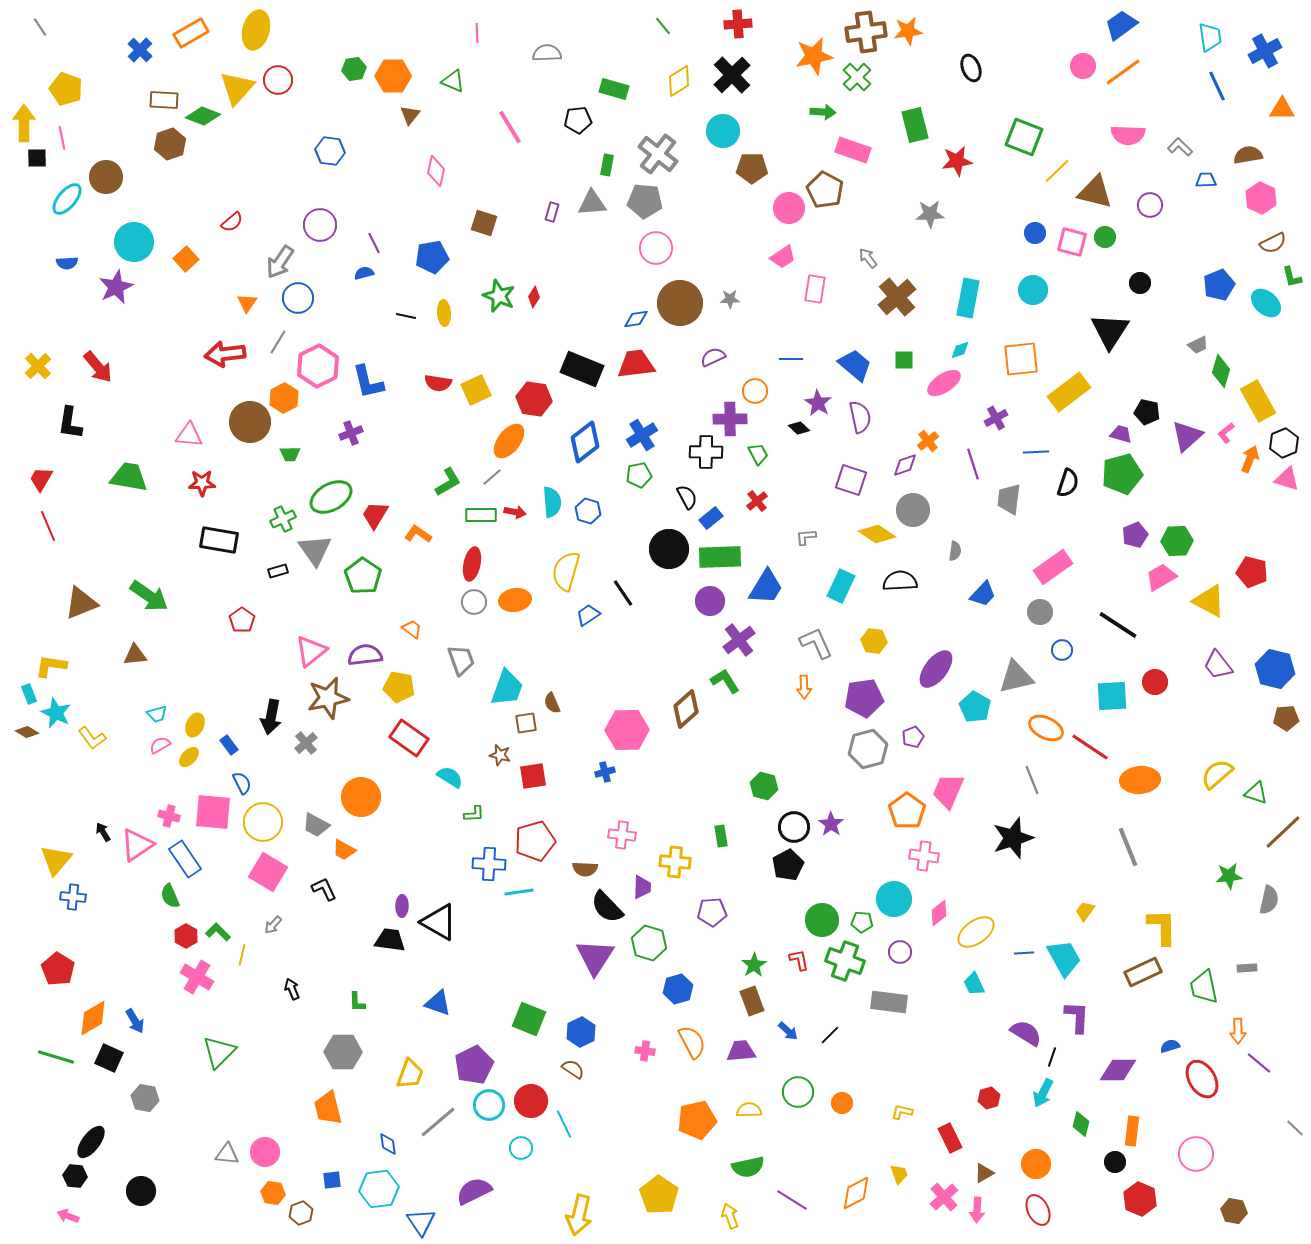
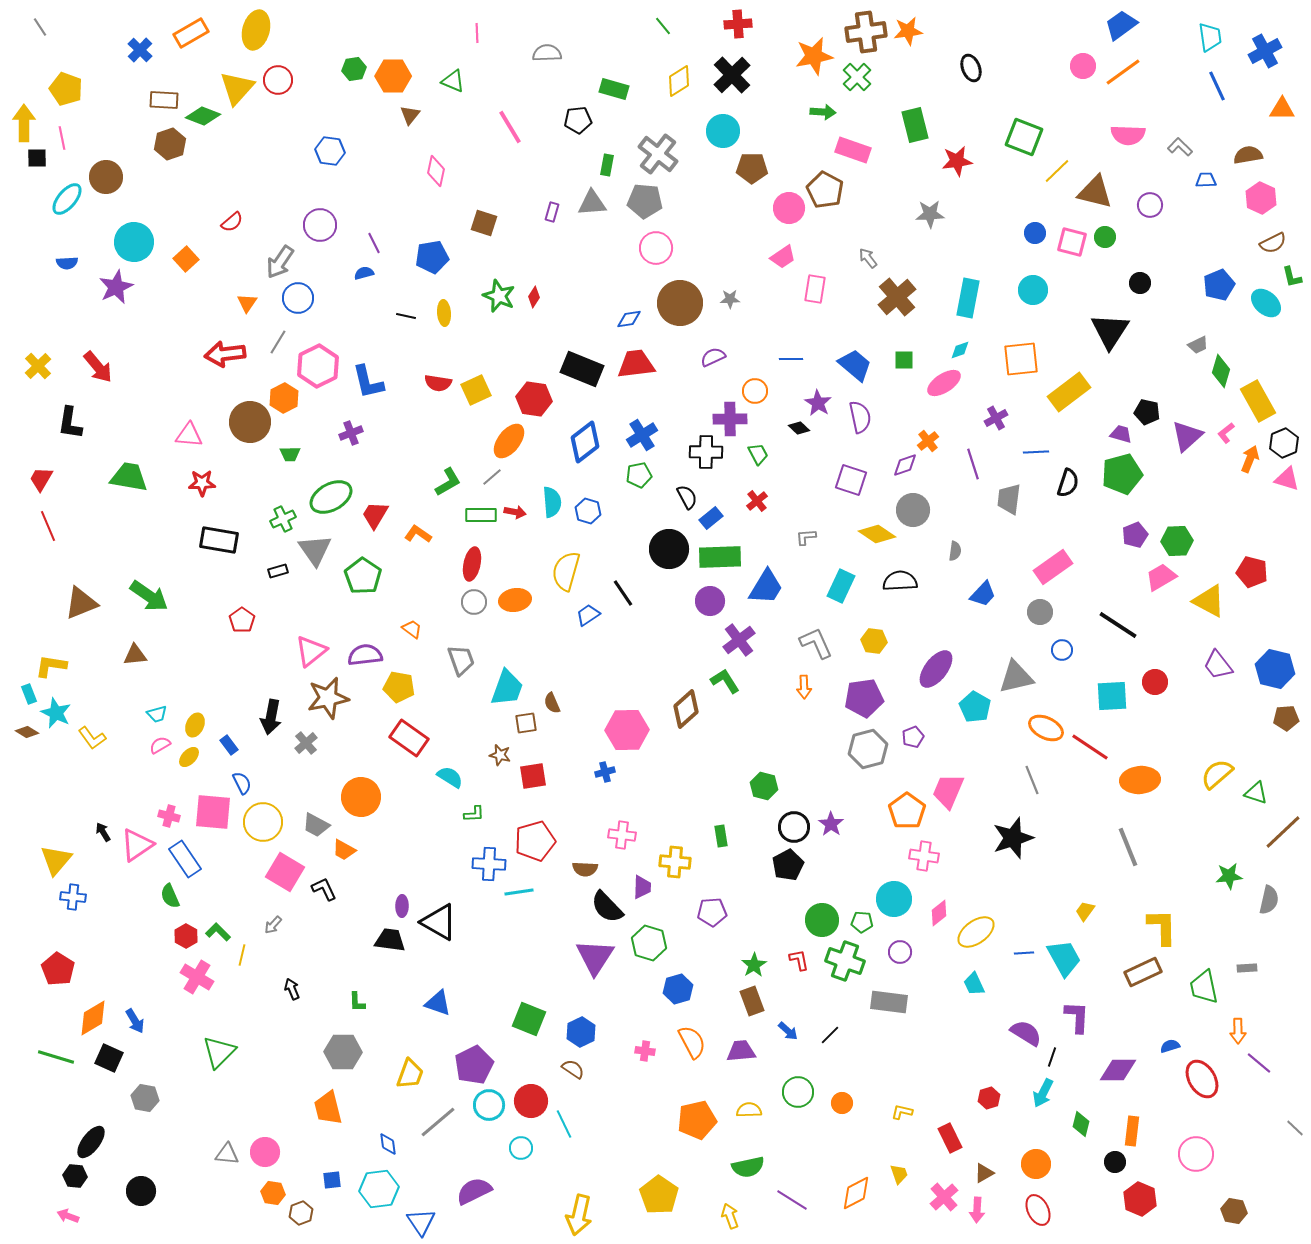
blue diamond at (636, 319): moved 7 px left
pink square at (268, 872): moved 17 px right
